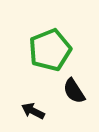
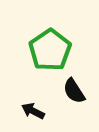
green pentagon: rotated 12 degrees counterclockwise
